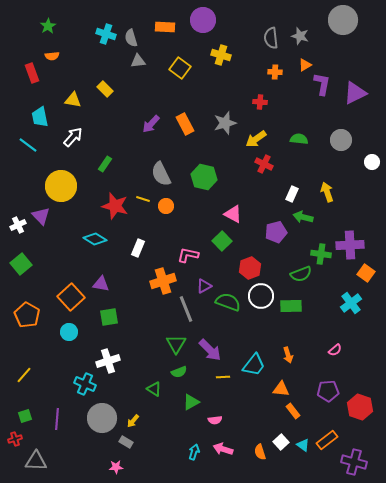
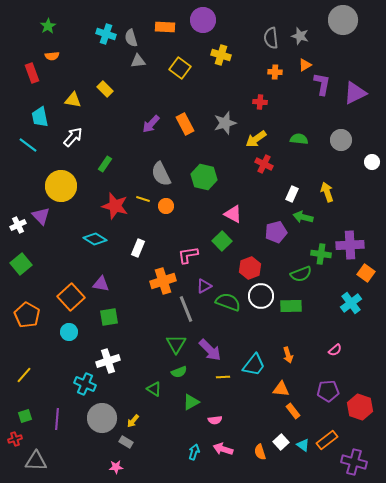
pink L-shape at (188, 255): rotated 20 degrees counterclockwise
